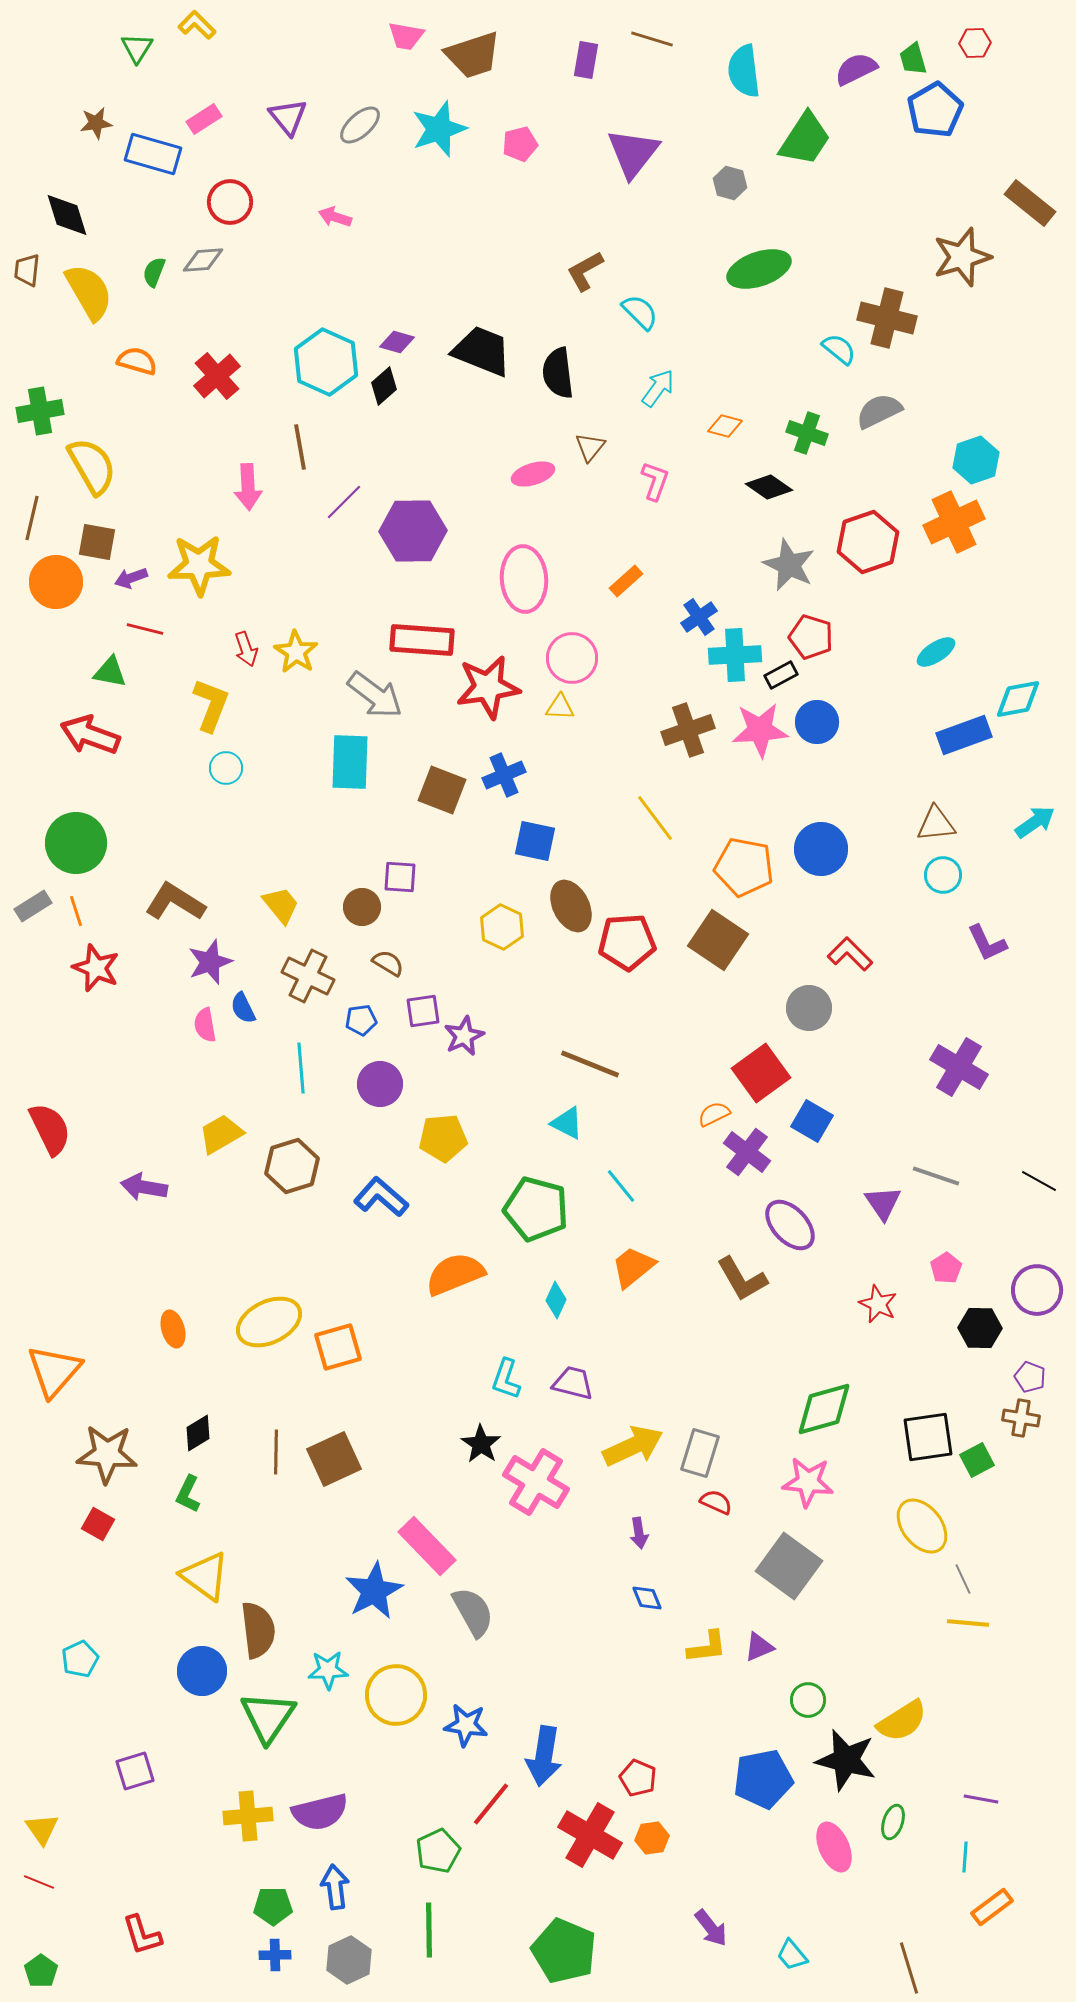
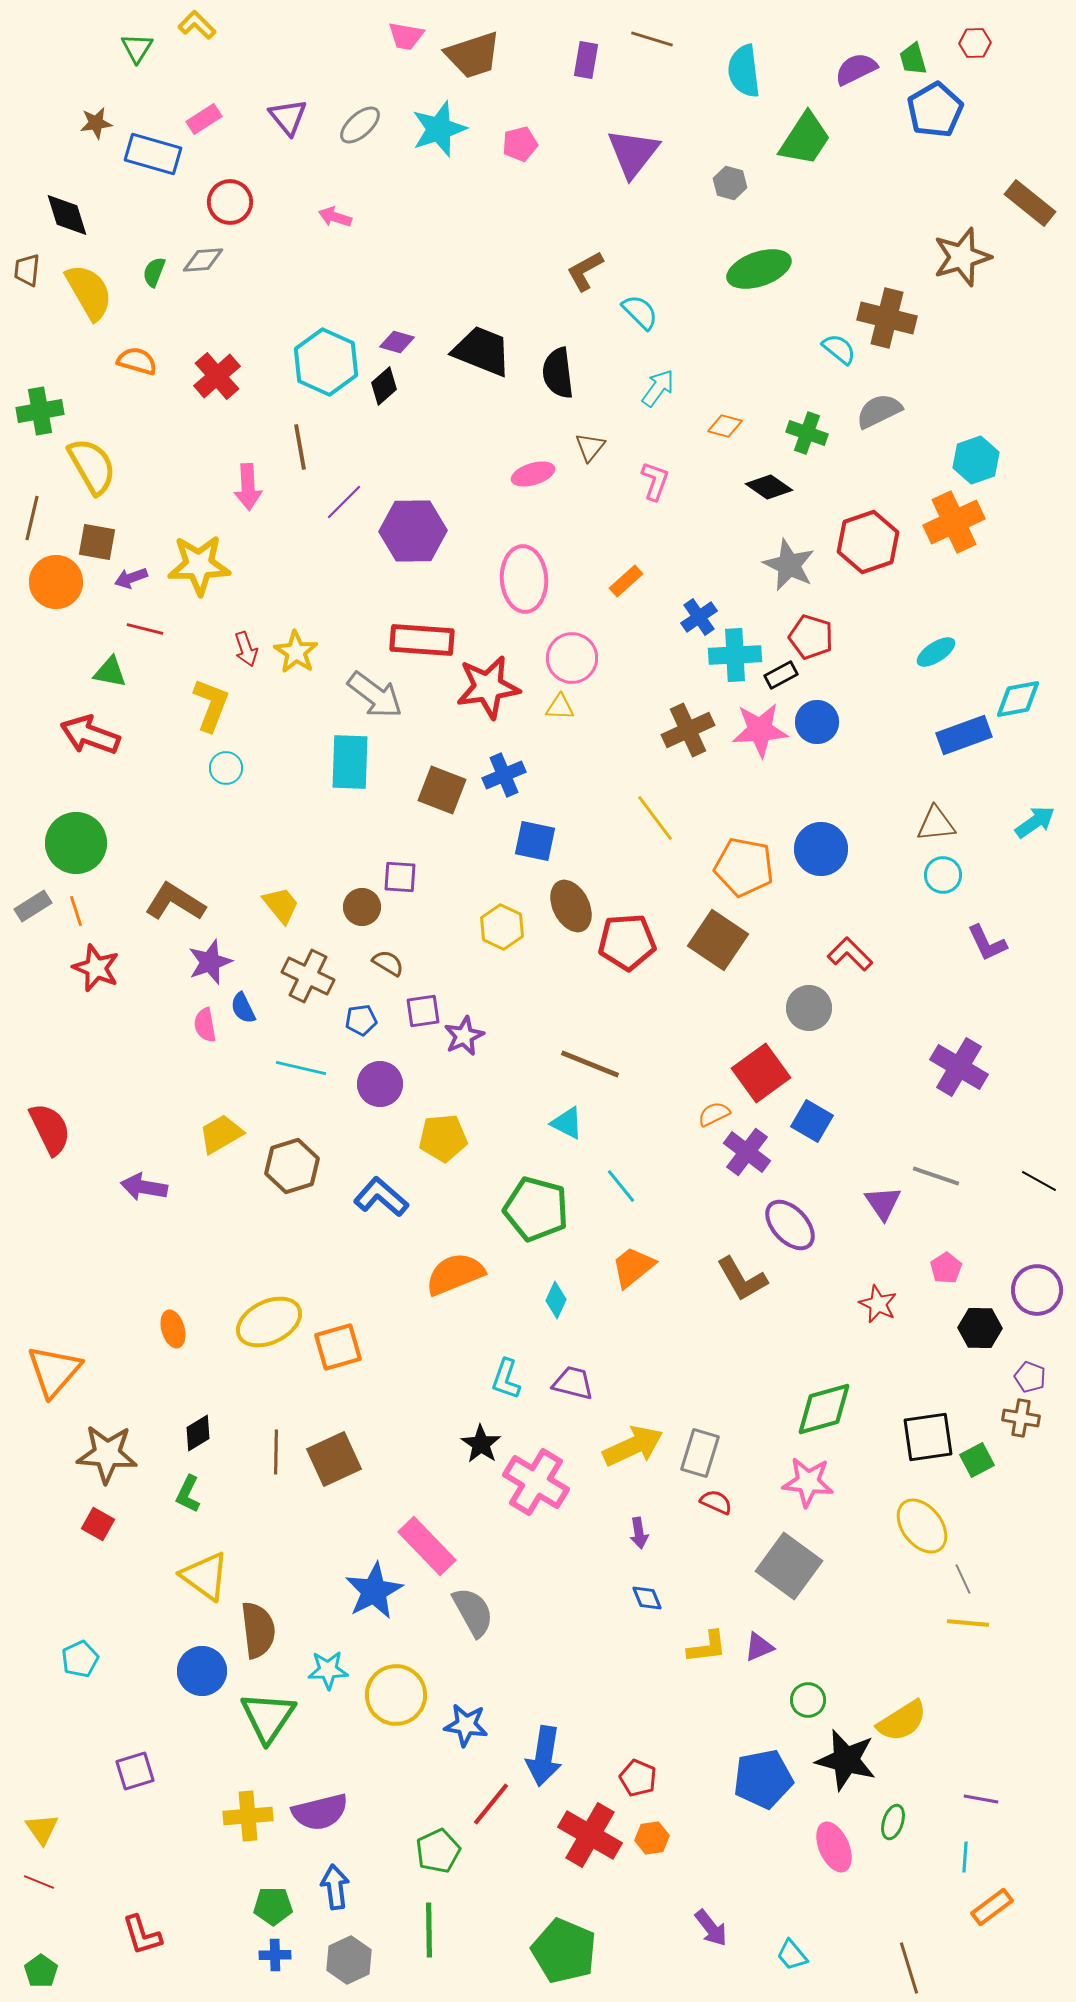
brown cross at (688, 730): rotated 6 degrees counterclockwise
cyan line at (301, 1068): rotated 72 degrees counterclockwise
